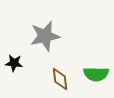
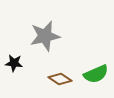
green semicircle: rotated 25 degrees counterclockwise
brown diamond: rotated 50 degrees counterclockwise
